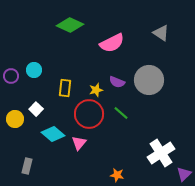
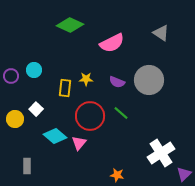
yellow star: moved 10 px left, 11 px up; rotated 16 degrees clockwise
red circle: moved 1 px right, 2 px down
cyan diamond: moved 2 px right, 2 px down
gray rectangle: rotated 14 degrees counterclockwise
